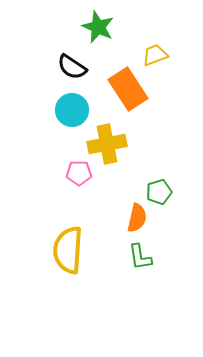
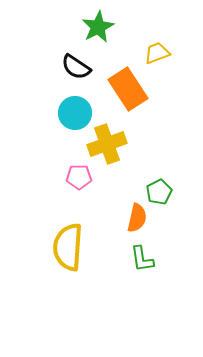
green star: rotated 20 degrees clockwise
yellow trapezoid: moved 2 px right, 2 px up
black semicircle: moved 4 px right
cyan circle: moved 3 px right, 3 px down
yellow cross: rotated 9 degrees counterclockwise
pink pentagon: moved 4 px down
green pentagon: rotated 10 degrees counterclockwise
yellow semicircle: moved 3 px up
green L-shape: moved 2 px right, 2 px down
